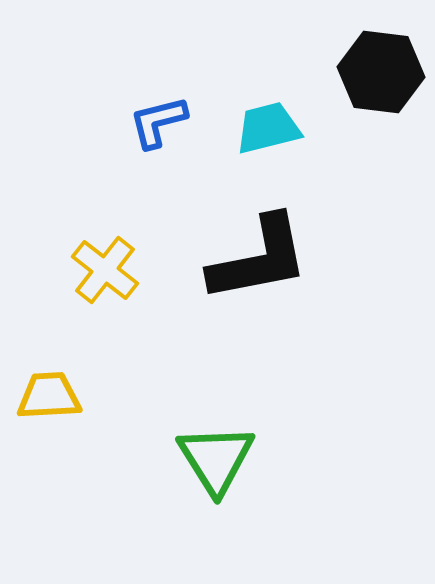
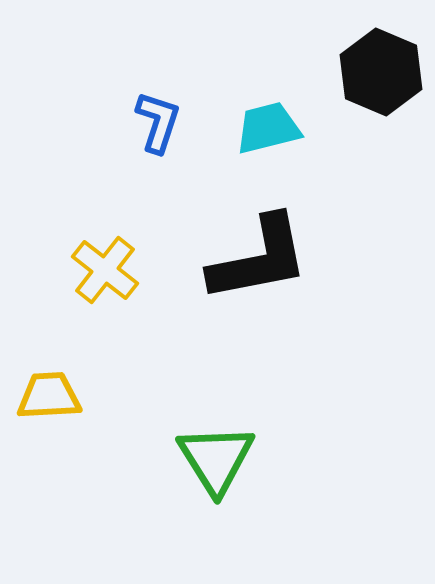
black hexagon: rotated 16 degrees clockwise
blue L-shape: rotated 122 degrees clockwise
